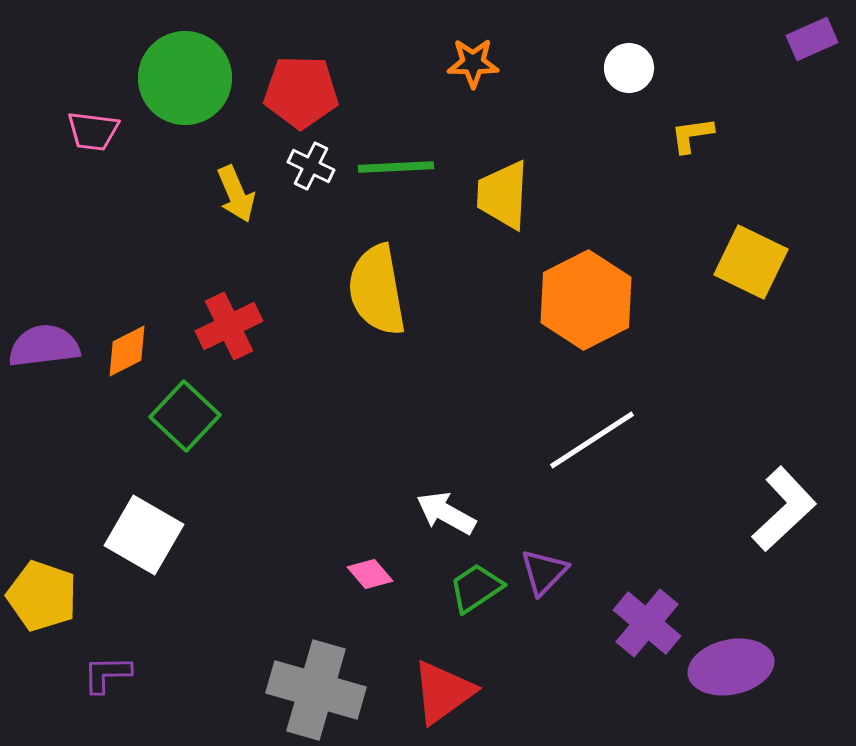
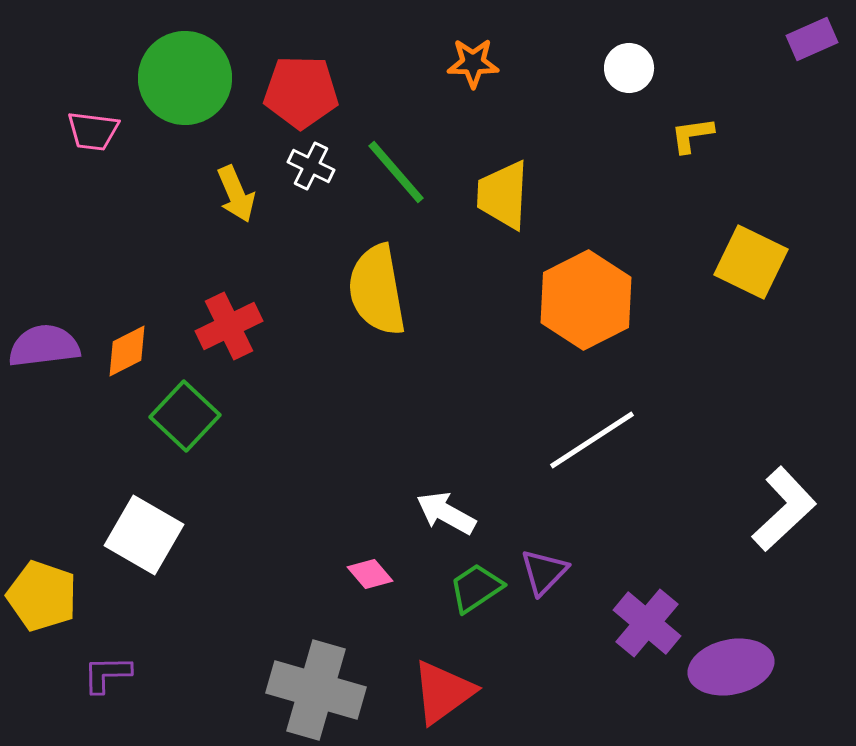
green line: moved 5 px down; rotated 52 degrees clockwise
